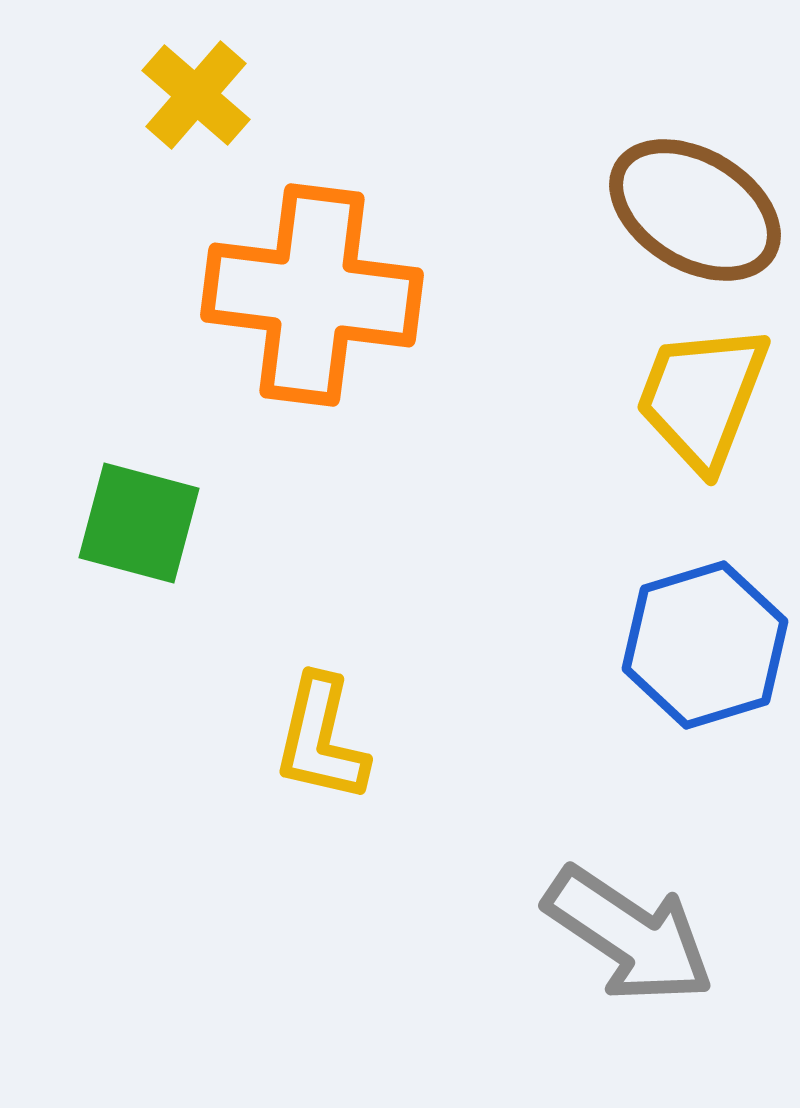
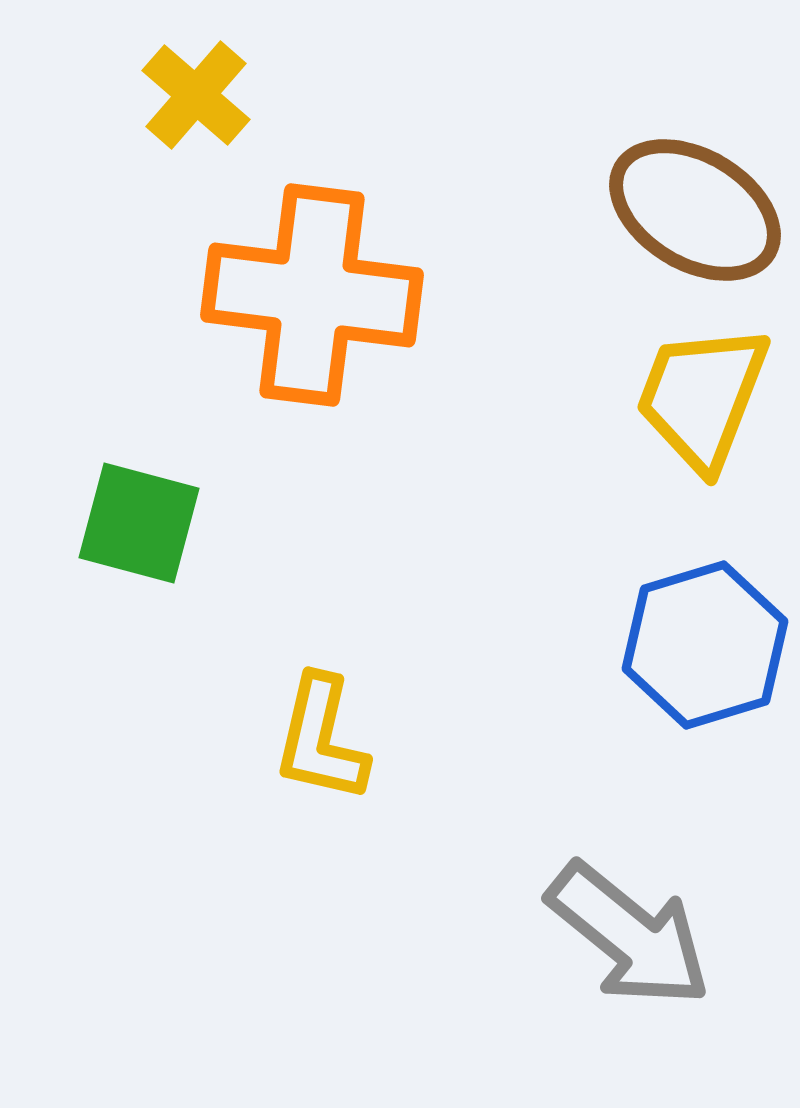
gray arrow: rotated 5 degrees clockwise
